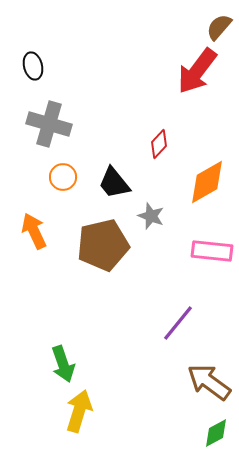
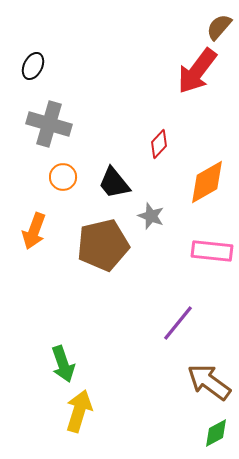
black ellipse: rotated 40 degrees clockwise
orange arrow: rotated 135 degrees counterclockwise
